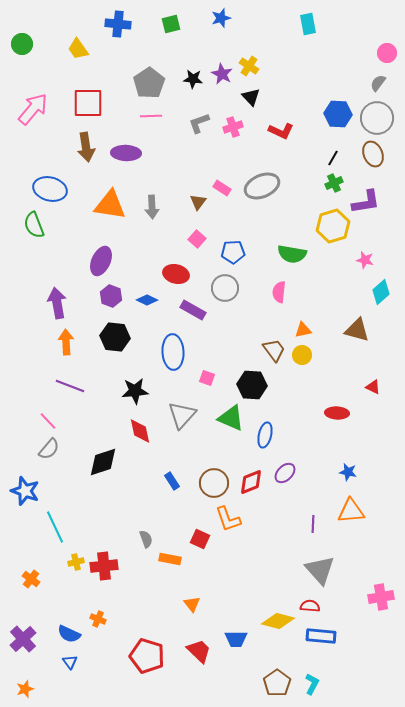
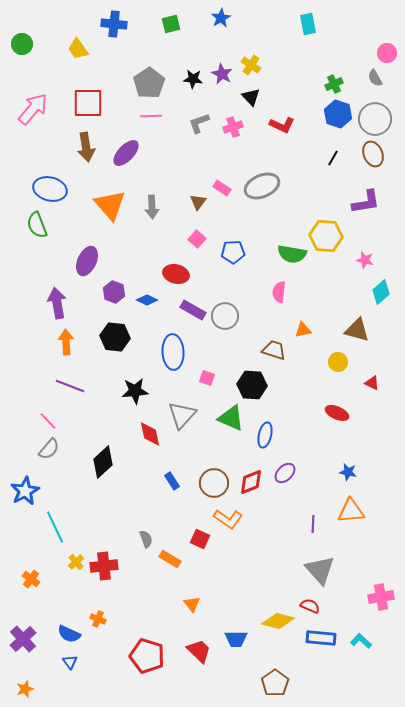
blue star at (221, 18): rotated 12 degrees counterclockwise
blue cross at (118, 24): moved 4 px left
yellow cross at (249, 66): moved 2 px right, 1 px up
gray semicircle at (378, 83): moved 3 px left, 5 px up; rotated 66 degrees counterclockwise
blue hexagon at (338, 114): rotated 16 degrees clockwise
gray circle at (377, 118): moved 2 px left, 1 px down
red L-shape at (281, 131): moved 1 px right, 6 px up
purple ellipse at (126, 153): rotated 48 degrees counterclockwise
green cross at (334, 183): moved 99 px up
orange triangle at (110, 205): rotated 40 degrees clockwise
green semicircle at (34, 225): moved 3 px right
yellow hexagon at (333, 226): moved 7 px left, 10 px down; rotated 20 degrees clockwise
purple ellipse at (101, 261): moved 14 px left
gray circle at (225, 288): moved 28 px down
purple hexagon at (111, 296): moved 3 px right, 4 px up
brown trapezoid at (274, 350): rotated 35 degrees counterclockwise
yellow circle at (302, 355): moved 36 px right, 7 px down
red triangle at (373, 387): moved 1 px left, 4 px up
red ellipse at (337, 413): rotated 20 degrees clockwise
red diamond at (140, 431): moved 10 px right, 3 px down
black diamond at (103, 462): rotated 24 degrees counterclockwise
blue star at (25, 491): rotated 24 degrees clockwise
orange L-shape at (228, 519): rotated 36 degrees counterclockwise
orange rectangle at (170, 559): rotated 20 degrees clockwise
yellow cross at (76, 562): rotated 28 degrees counterclockwise
red semicircle at (310, 606): rotated 18 degrees clockwise
blue rectangle at (321, 636): moved 2 px down
brown pentagon at (277, 683): moved 2 px left
cyan L-shape at (312, 684): moved 49 px right, 43 px up; rotated 75 degrees counterclockwise
